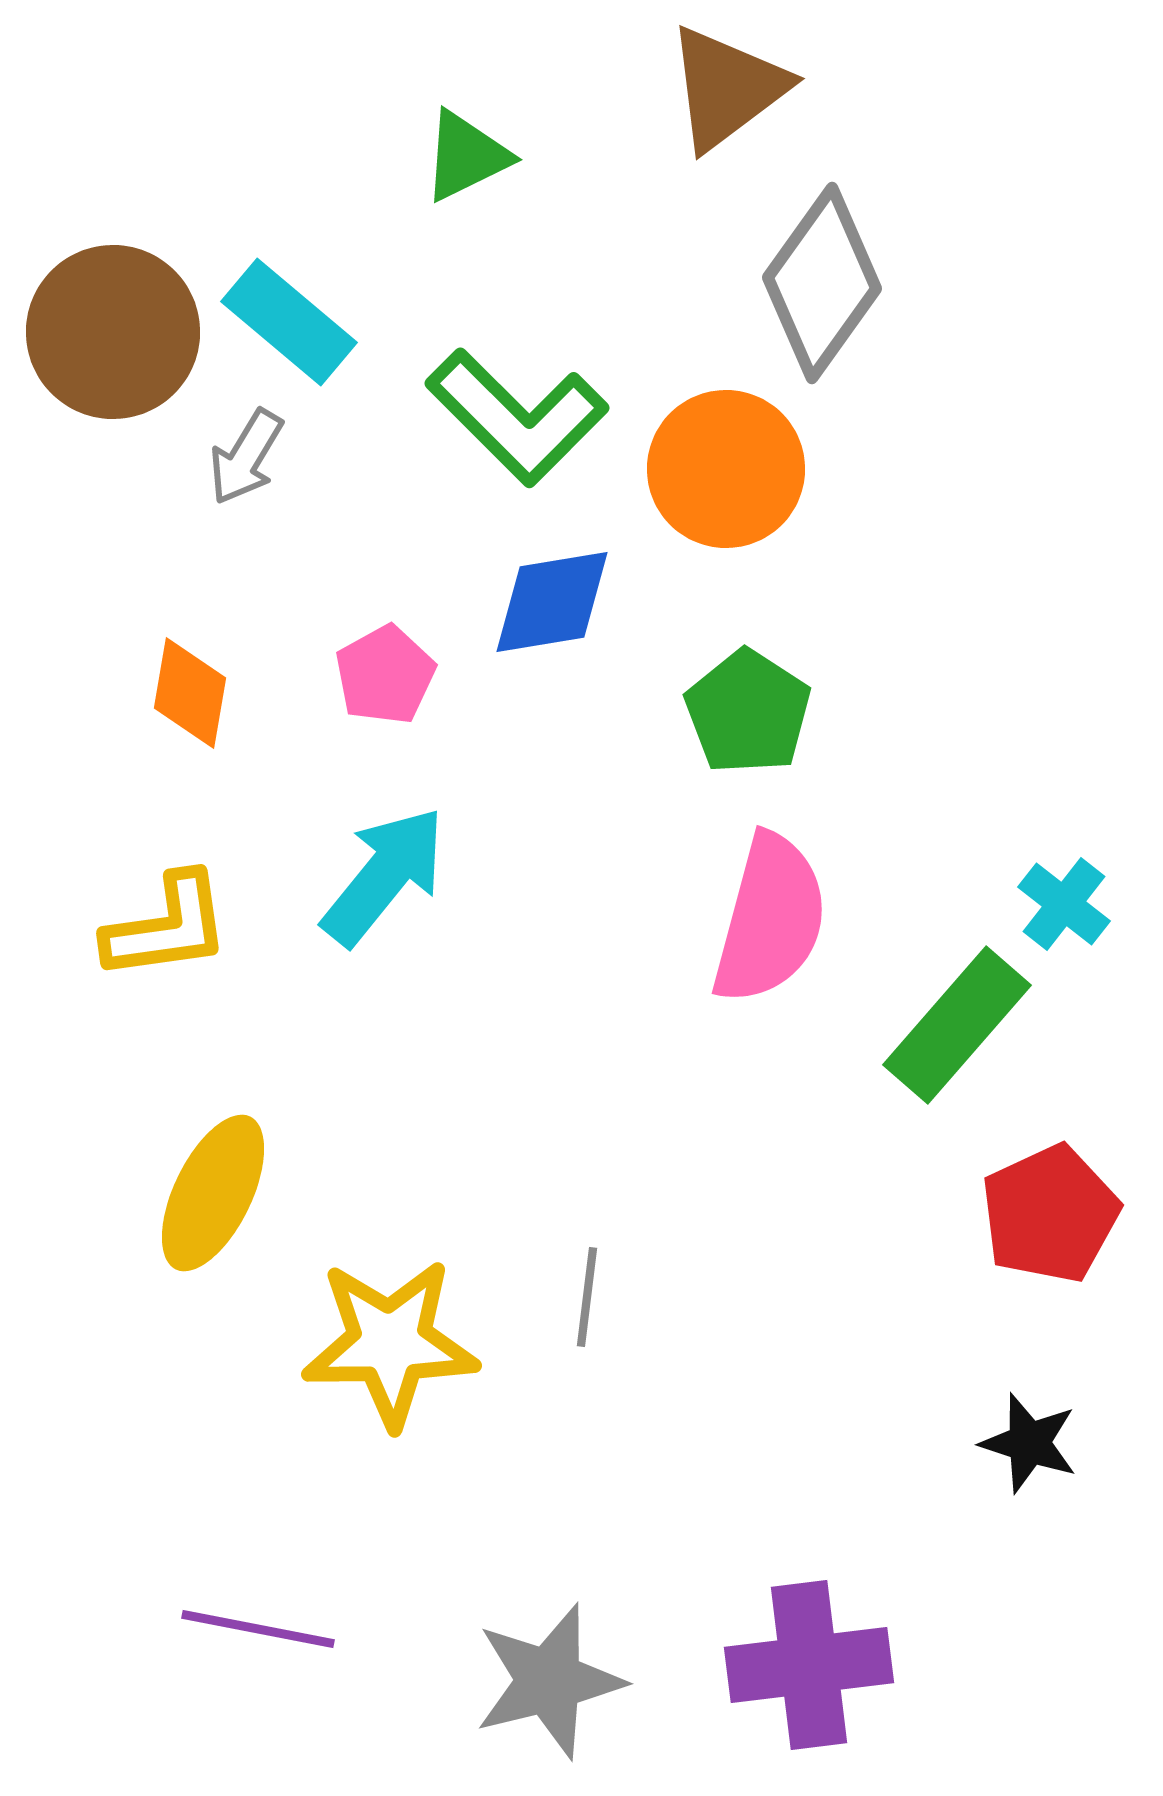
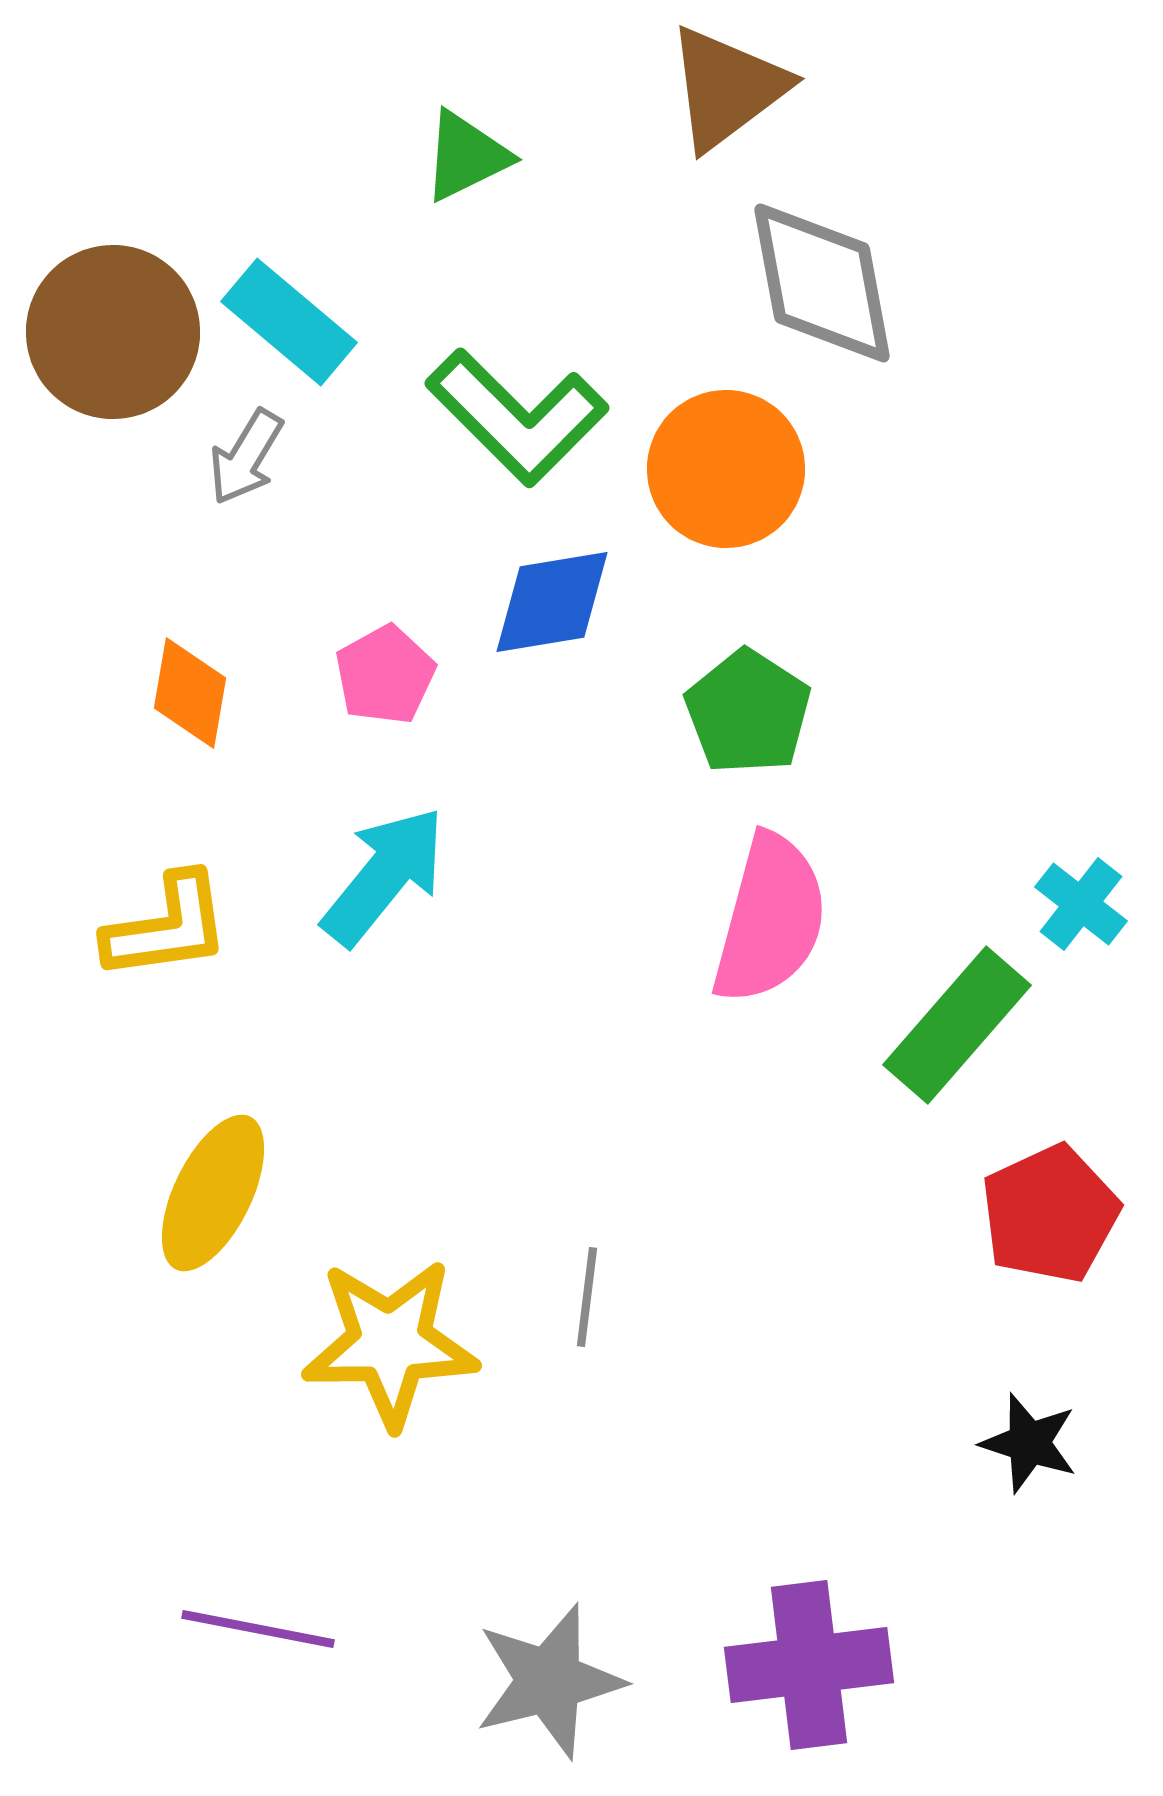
gray diamond: rotated 46 degrees counterclockwise
cyan cross: moved 17 px right
